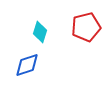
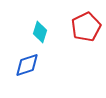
red pentagon: rotated 12 degrees counterclockwise
